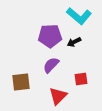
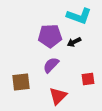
cyan L-shape: rotated 20 degrees counterclockwise
red square: moved 7 px right
